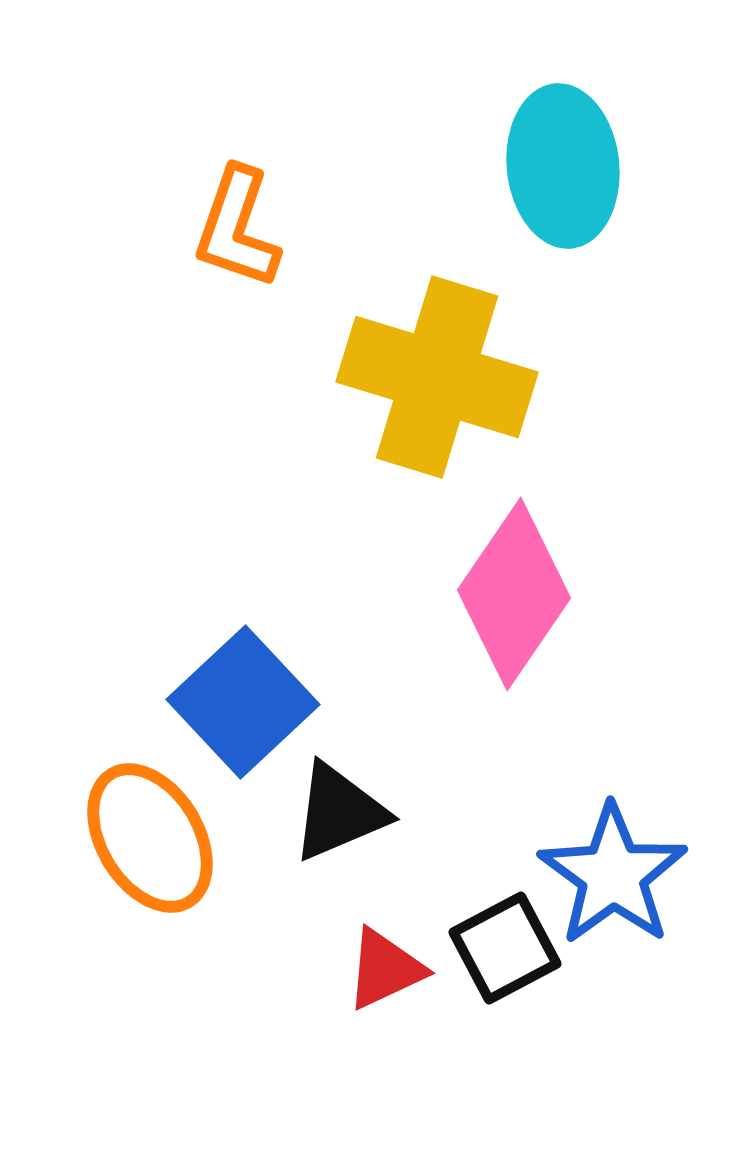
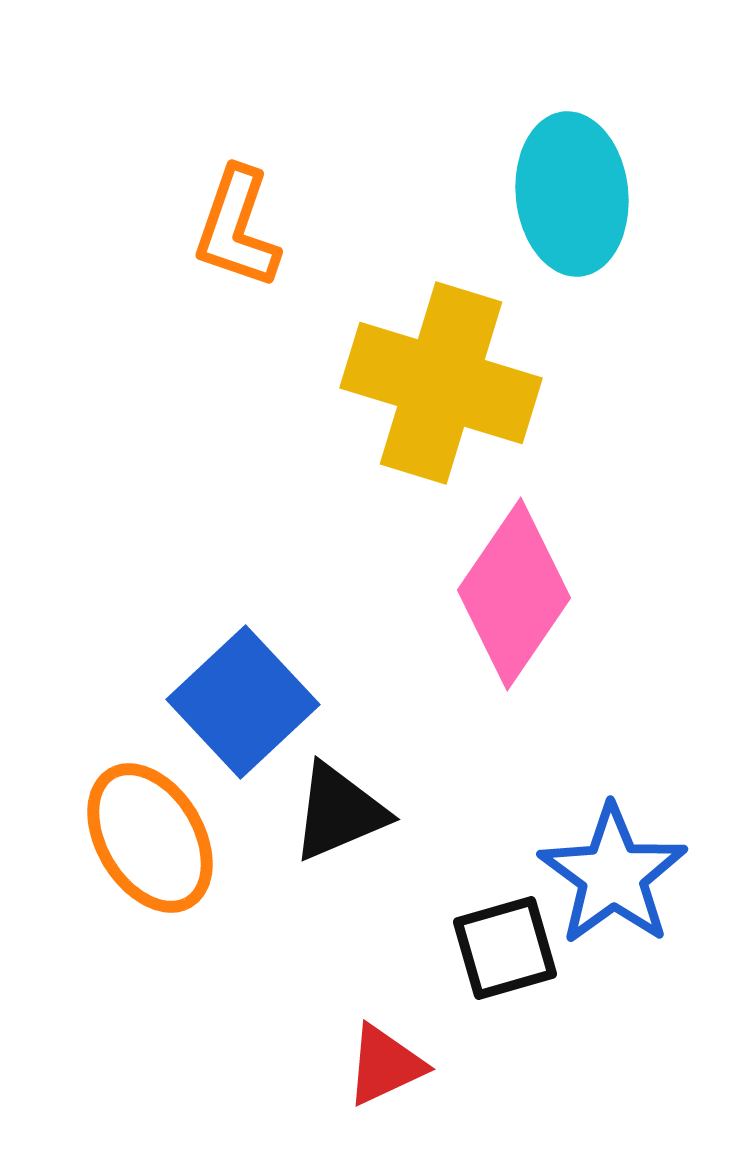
cyan ellipse: moved 9 px right, 28 px down
yellow cross: moved 4 px right, 6 px down
black square: rotated 12 degrees clockwise
red triangle: moved 96 px down
